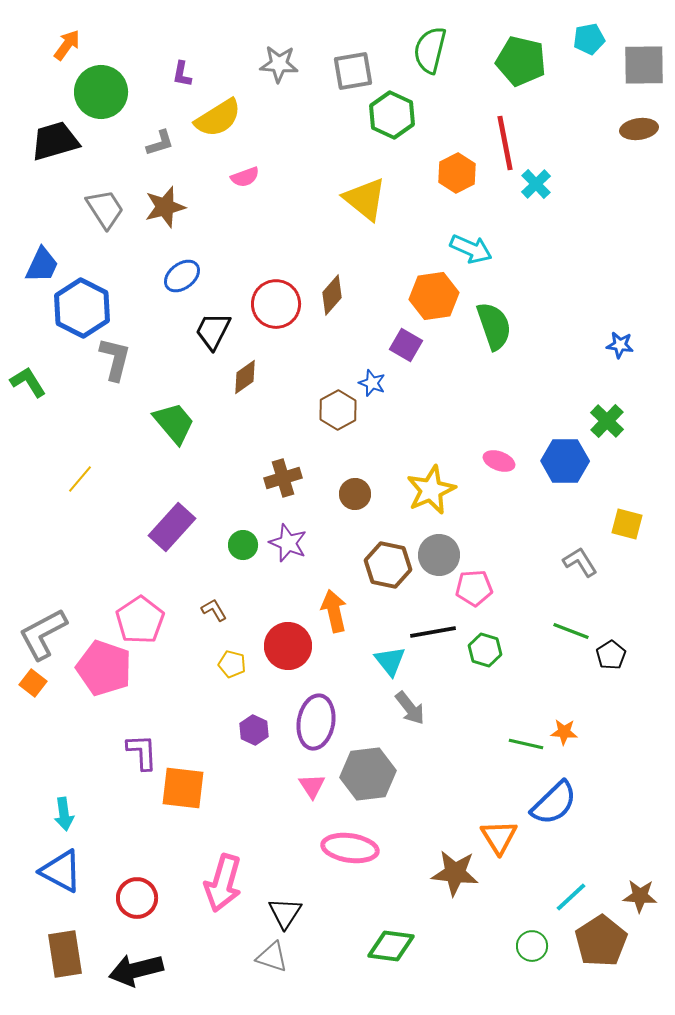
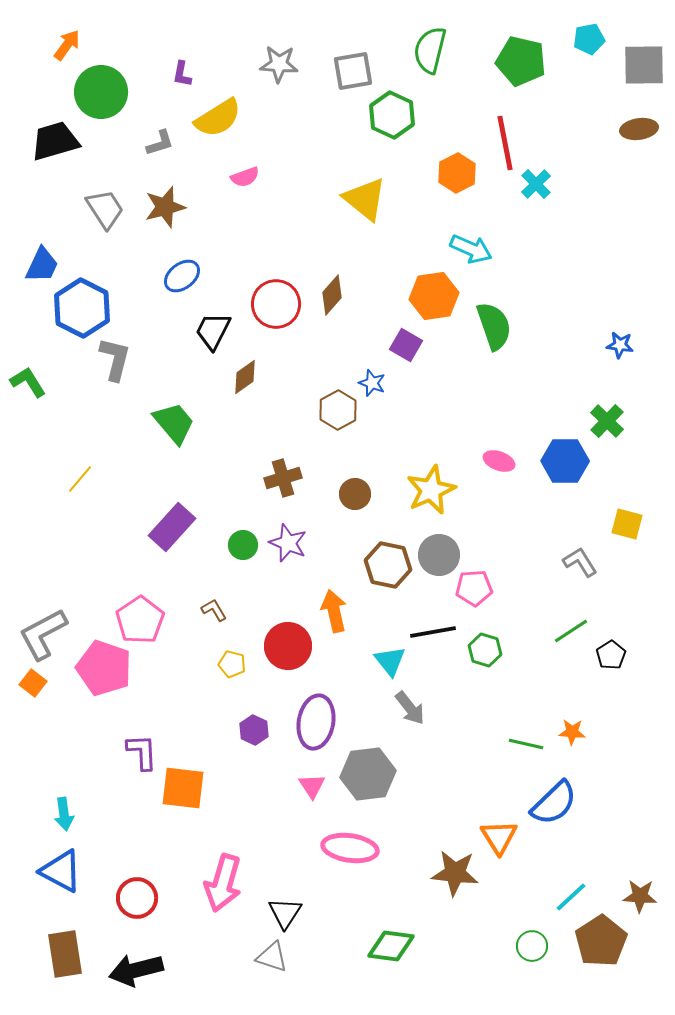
green line at (571, 631): rotated 54 degrees counterclockwise
orange star at (564, 732): moved 8 px right
